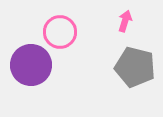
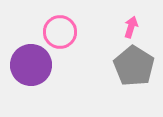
pink arrow: moved 6 px right, 6 px down
gray pentagon: moved 1 px left, 1 px up; rotated 18 degrees clockwise
